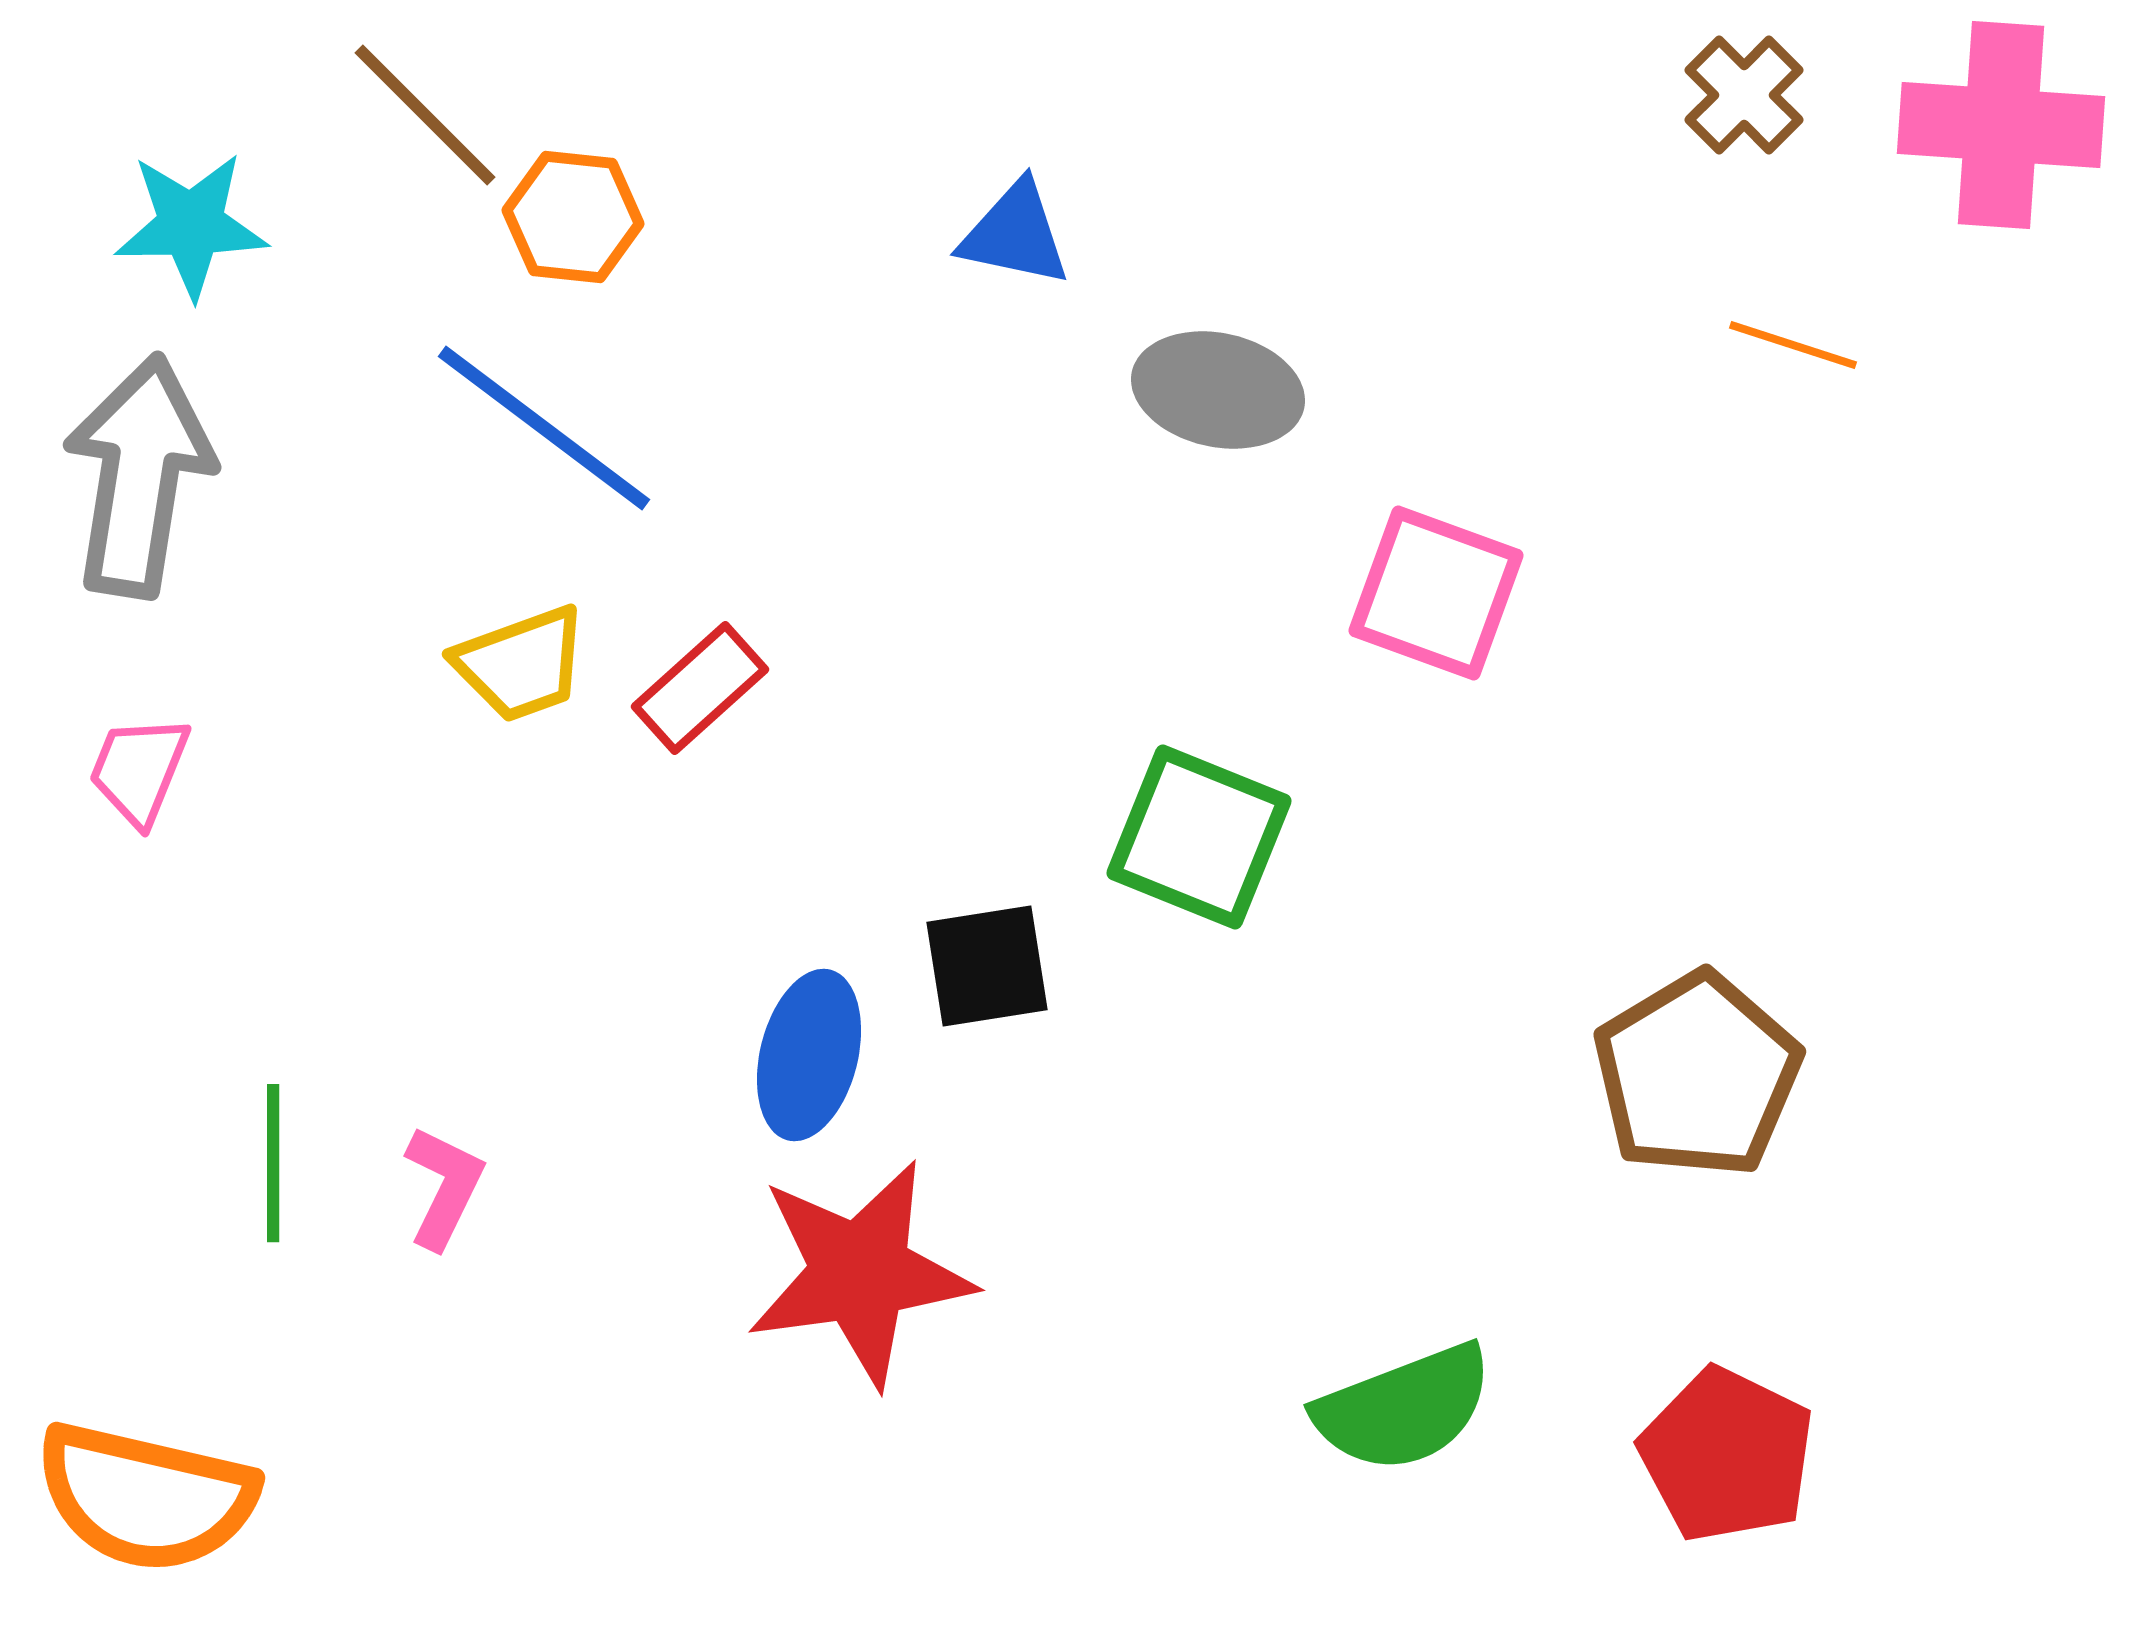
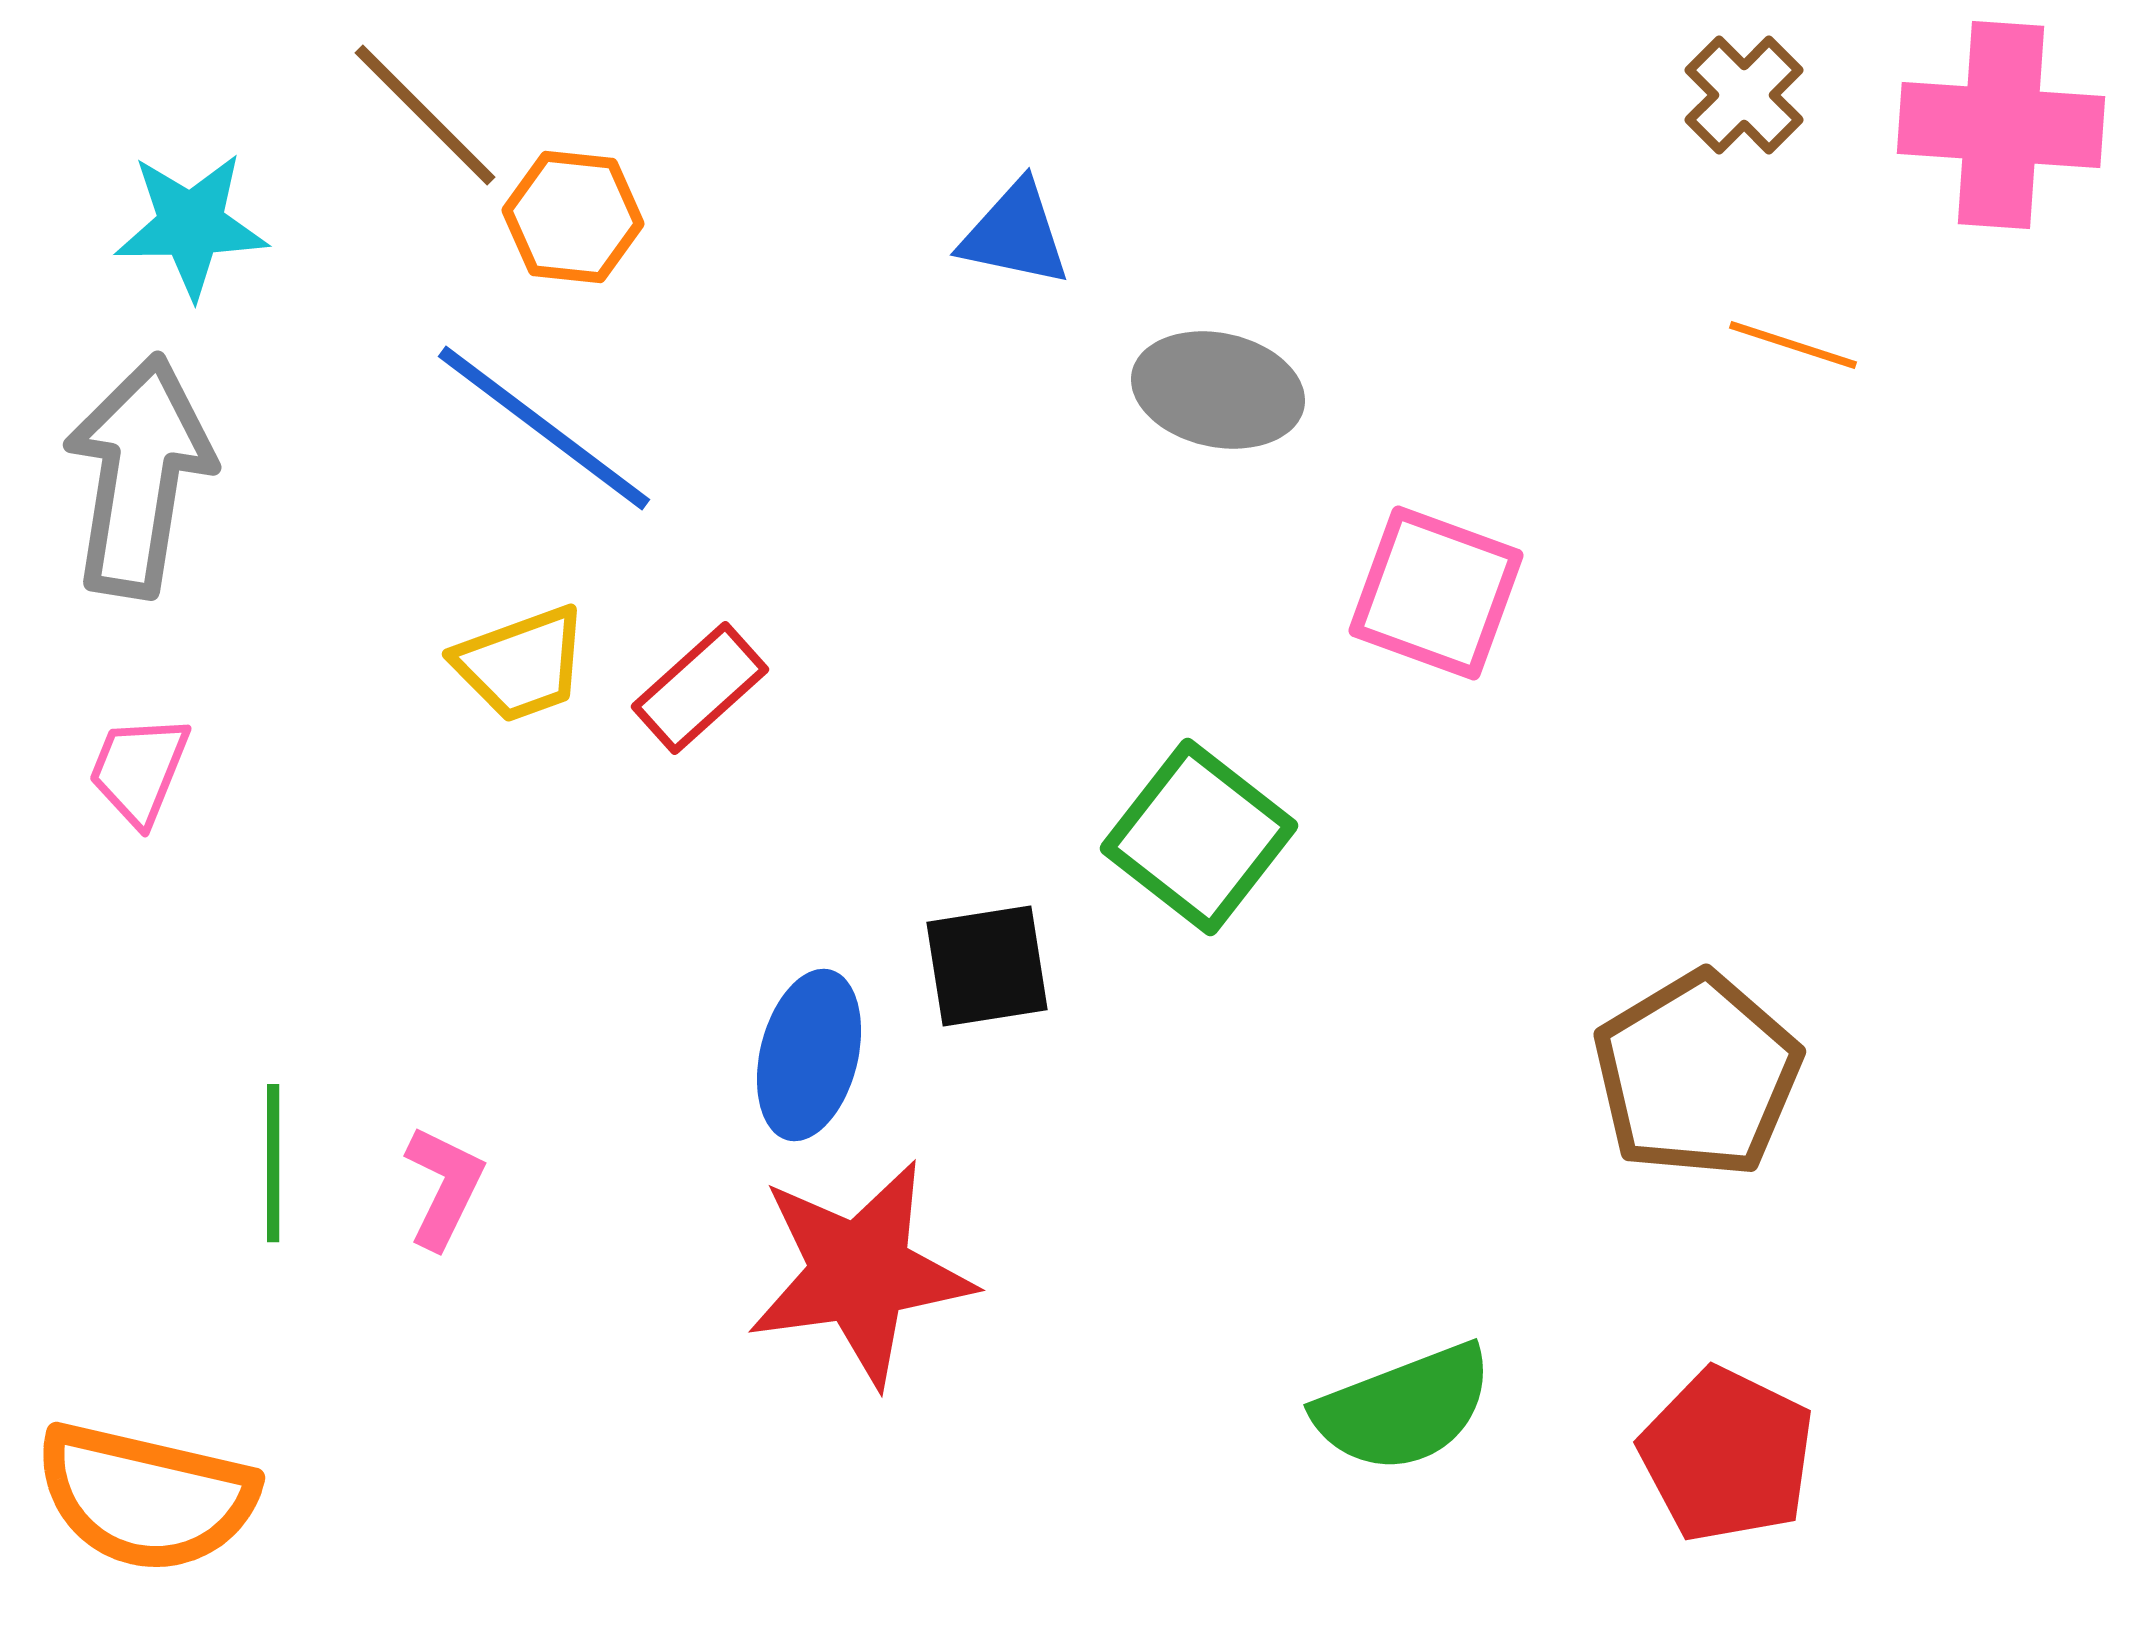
green square: rotated 16 degrees clockwise
